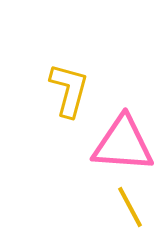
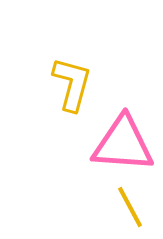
yellow L-shape: moved 3 px right, 6 px up
